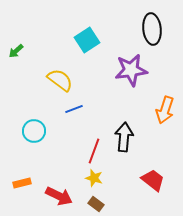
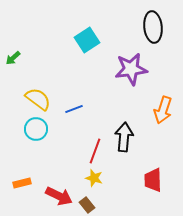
black ellipse: moved 1 px right, 2 px up
green arrow: moved 3 px left, 7 px down
purple star: moved 1 px up
yellow semicircle: moved 22 px left, 19 px down
orange arrow: moved 2 px left
cyan circle: moved 2 px right, 2 px up
red line: moved 1 px right
red trapezoid: rotated 130 degrees counterclockwise
brown rectangle: moved 9 px left, 1 px down; rotated 14 degrees clockwise
